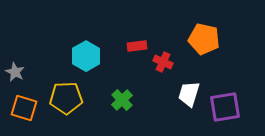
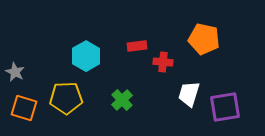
red cross: rotated 18 degrees counterclockwise
